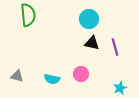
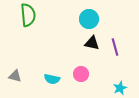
gray triangle: moved 2 px left
